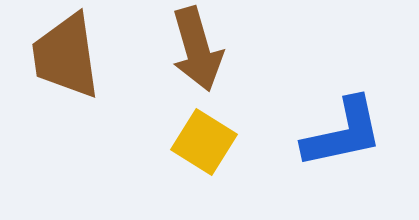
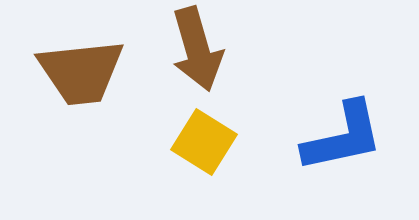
brown trapezoid: moved 15 px right, 16 px down; rotated 88 degrees counterclockwise
blue L-shape: moved 4 px down
